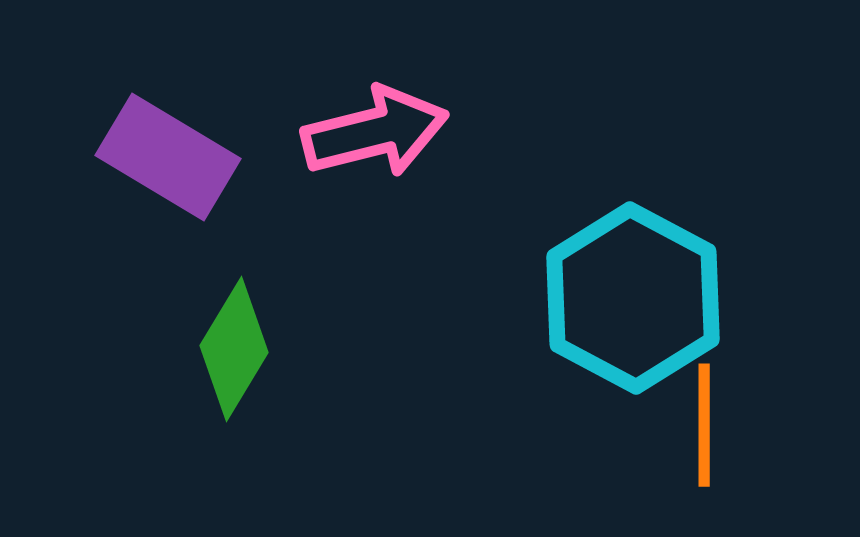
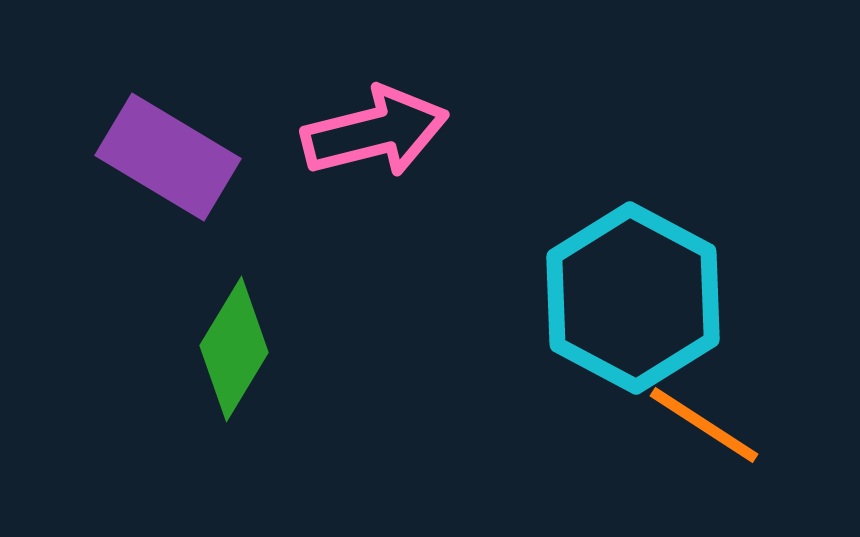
orange line: rotated 57 degrees counterclockwise
